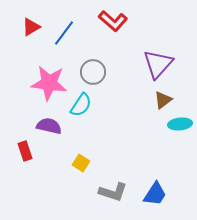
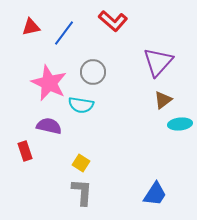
red triangle: rotated 18 degrees clockwise
purple triangle: moved 2 px up
pink star: rotated 18 degrees clockwise
cyan semicircle: rotated 65 degrees clockwise
gray L-shape: moved 31 px left; rotated 104 degrees counterclockwise
